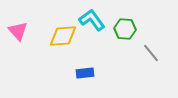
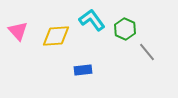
green hexagon: rotated 20 degrees clockwise
yellow diamond: moved 7 px left
gray line: moved 4 px left, 1 px up
blue rectangle: moved 2 px left, 3 px up
